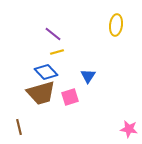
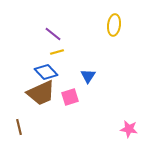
yellow ellipse: moved 2 px left
brown trapezoid: rotated 8 degrees counterclockwise
